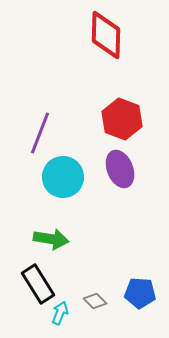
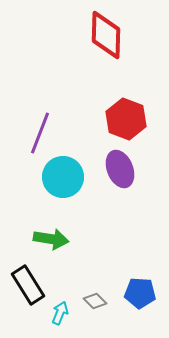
red hexagon: moved 4 px right
black rectangle: moved 10 px left, 1 px down
